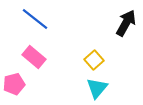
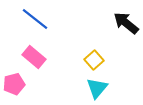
black arrow: rotated 80 degrees counterclockwise
